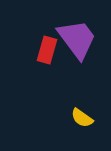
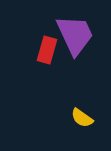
purple trapezoid: moved 2 px left, 4 px up; rotated 12 degrees clockwise
